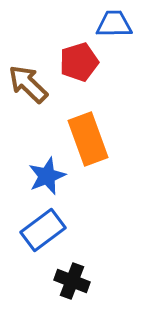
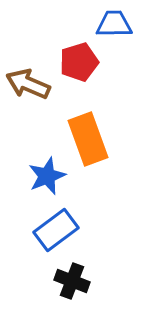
brown arrow: rotated 21 degrees counterclockwise
blue rectangle: moved 13 px right
